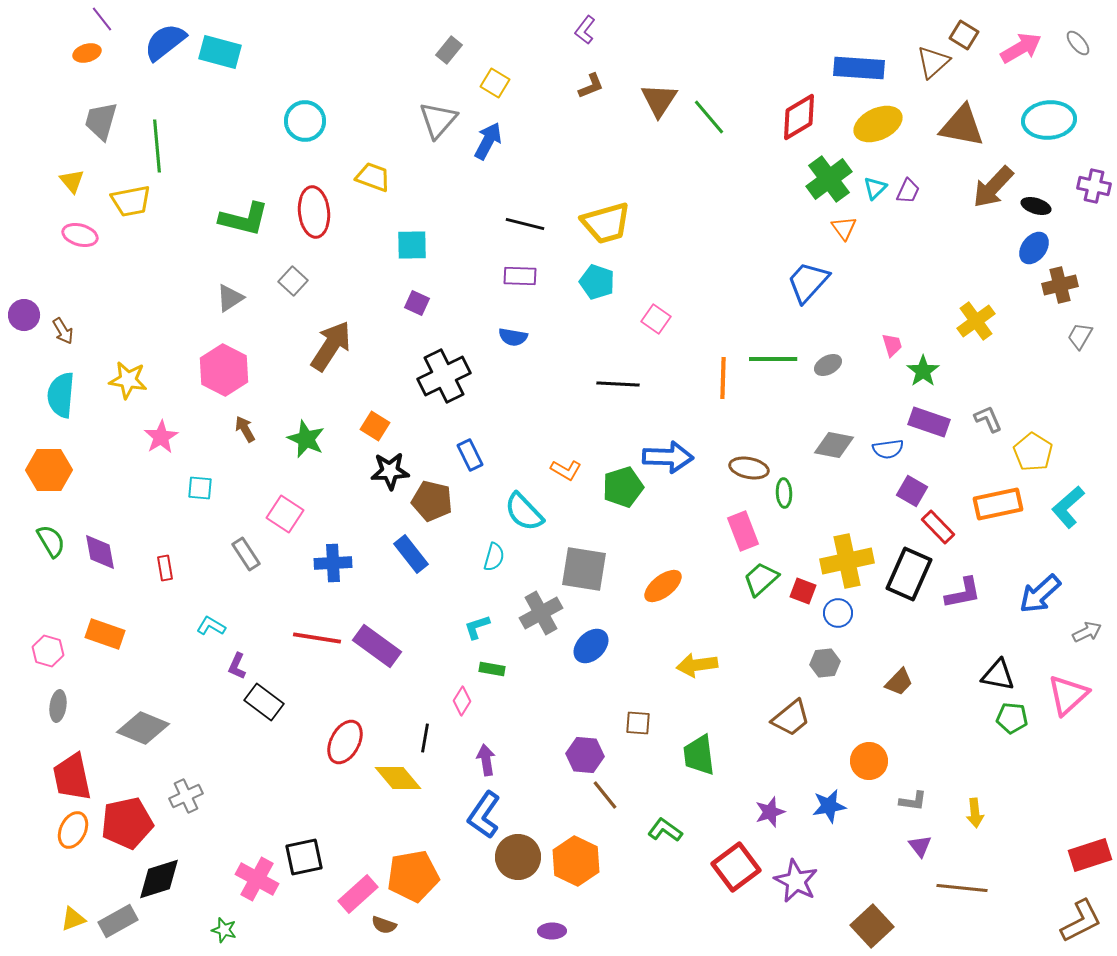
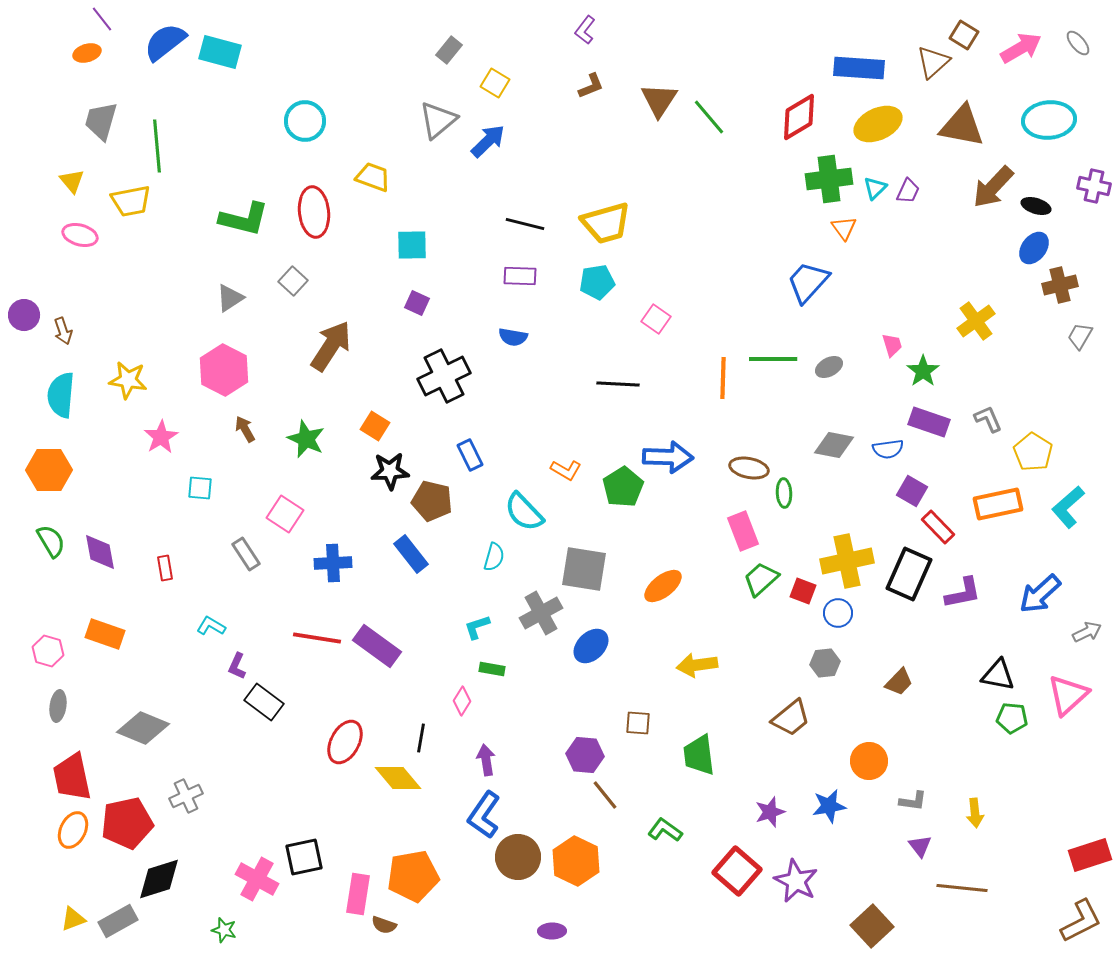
gray triangle at (438, 120): rotated 9 degrees clockwise
blue arrow at (488, 141): rotated 18 degrees clockwise
green cross at (829, 179): rotated 30 degrees clockwise
cyan pentagon at (597, 282): rotated 28 degrees counterclockwise
brown arrow at (63, 331): rotated 12 degrees clockwise
gray ellipse at (828, 365): moved 1 px right, 2 px down
green pentagon at (623, 487): rotated 15 degrees counterclockwise
black line at (425, 738): moved 4 px left
red square at (736, 867): moved 1 px right, 4 px down; rotated 12 degrees counterclockwise
pink rectangle at (358, 894): rotated 39 degrees counterclockwise
